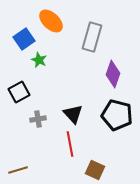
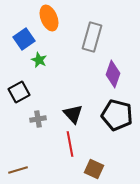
orange ellipse: moved 2 px left, 3 px up; rotated 25 degrees clockwise
brown square: moved 1 px left, 1 px up
